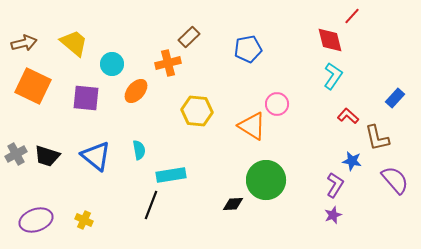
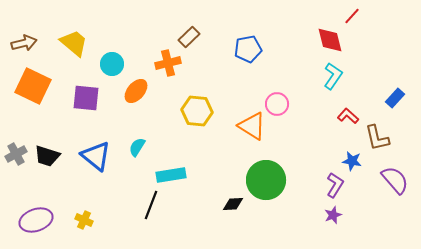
cyan semicircle: moved 2 px left, 3 px up; rotated 138 degrees counterclockwise
